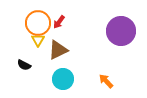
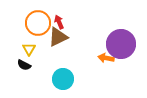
red arrow: rotated 120 degrees clockwise
purple circle: moved 13 px down
yellow triangle: moved 9 px left, 9 px down
brown triangle: moved 13 px up
orange arrow: moved 23 px up; rotated 35 degrees counterclockwise
